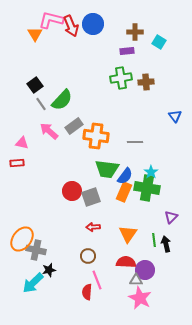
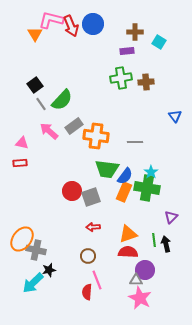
red rectangle at (17, 163): moved 3 px right
orange triangle at (128, 234): rotated 36 degrees clockwise
red semicircle at (126, 262): moved 2 px right, 10 px up
